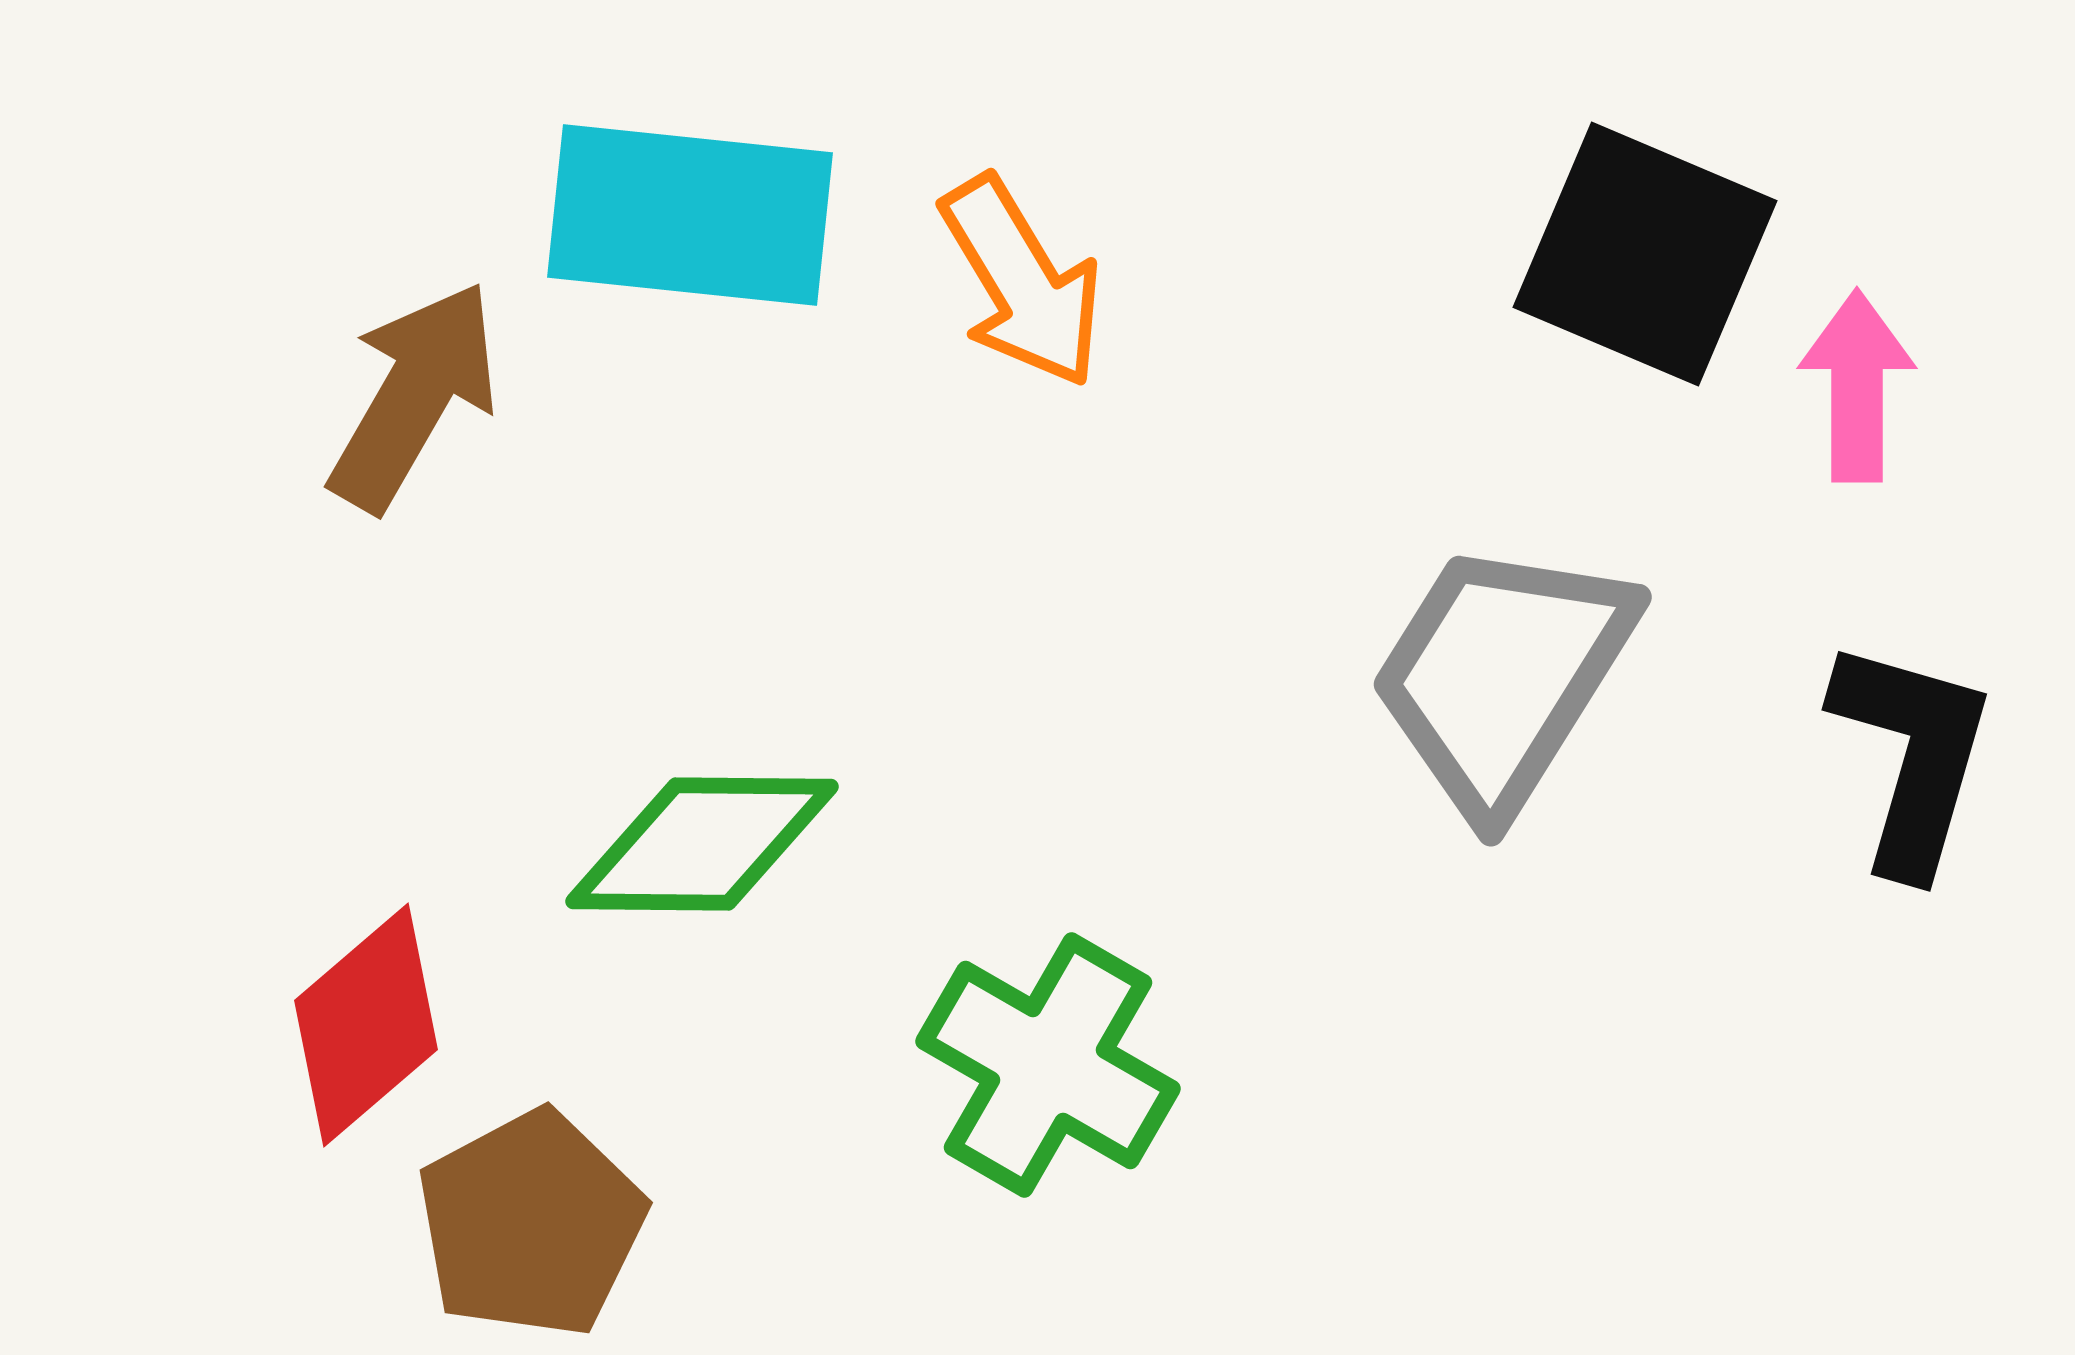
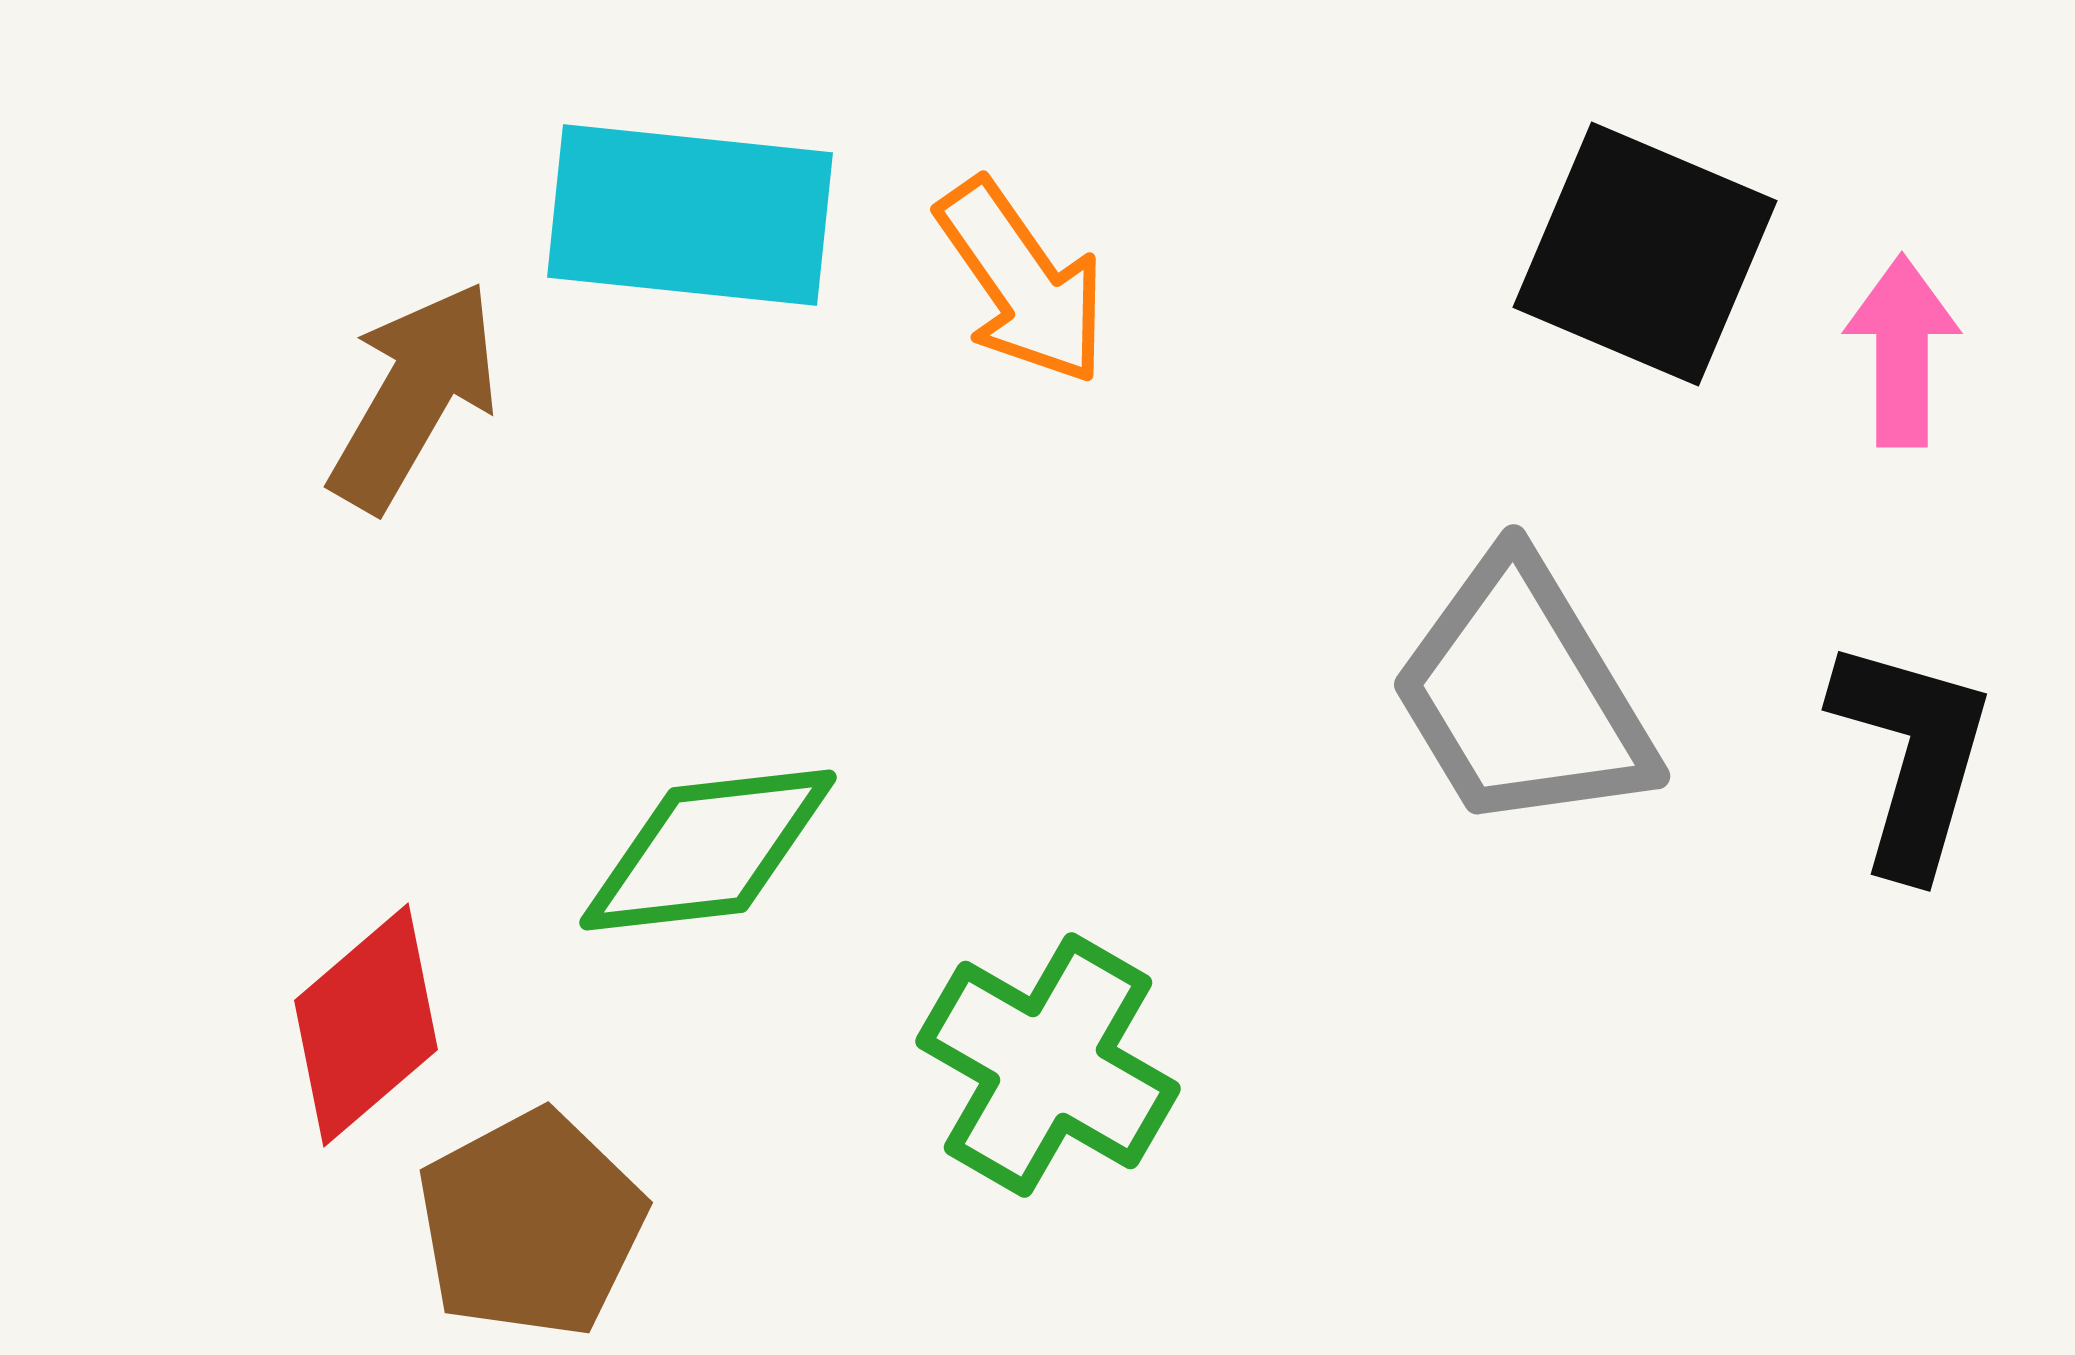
orange arrow: rotated 4 degrees counterclockwise
pink arrow: moved 45 px right, 35 px up
gray trapezoid: moved 20 px right, 19 px down; rotated 63 degrees counterclockwise
green diamond: moved 6 px right, 6 px down; rotated 7 degrees counterclockwise
